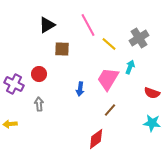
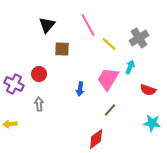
black triangle: rotated 18 degrees counterclockwise
red semicircle: moved 4 px left, 3 px up
